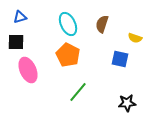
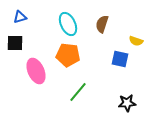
yellow semicircle: moved 1 px right, 3 px down
black square: moved 1 px left, 1 px down
orange pentagon: rotated 20 degrees counterclockwise
pink ellipse: moved 8 px right, 1 px down
